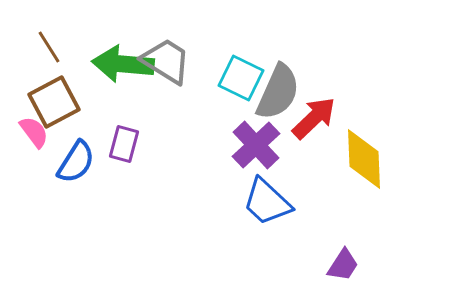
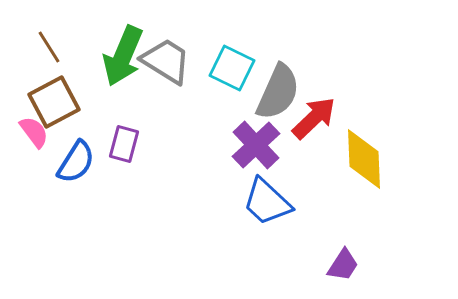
green arrow: moved 8 px up; rotated 72 degrees counterclockwise
cyan square: moved 9 px left, 10 px up
